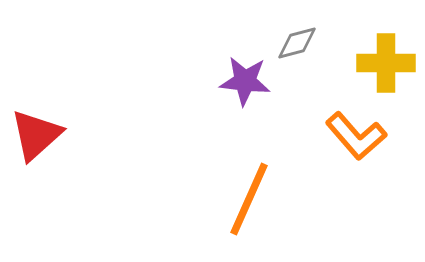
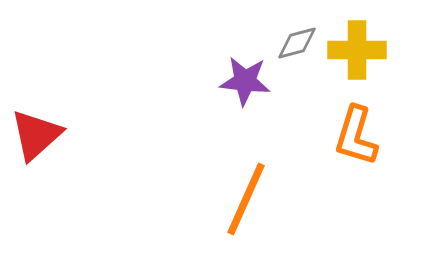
yellow cross: moved 29 px left, 13 px up
orange L-shape: rotated 58 degrees clockwise
orange line: moved 3 px left
